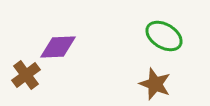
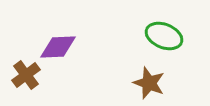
green ellipse: rotated 9 degrees counterclockwise
brown star: moved 6 px left, 1 px up
